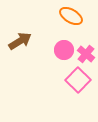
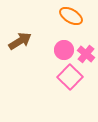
pink square: moved 8 px left, 3 px up
